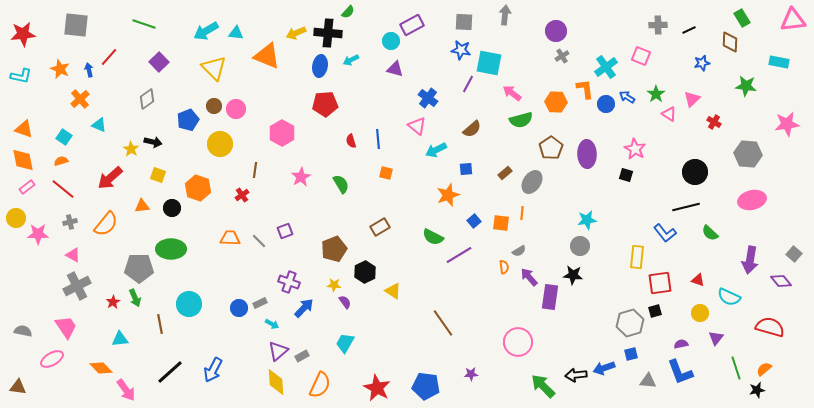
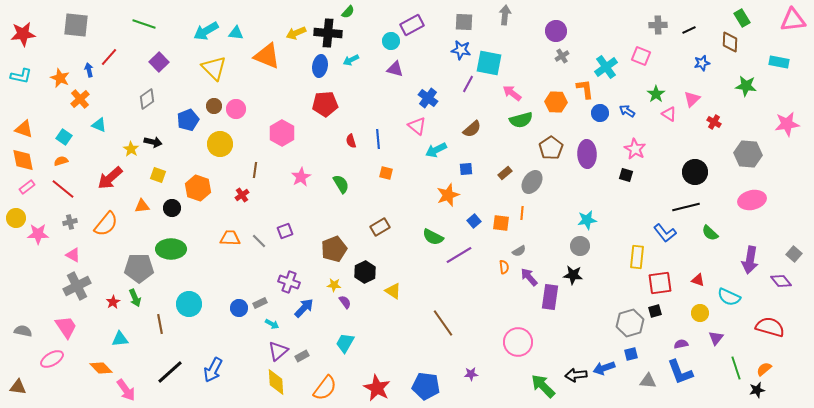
orange star at (60, 69): moved 9 px down
blue arrow at (627, 97): moved 14 px down
blue circle at (606, 104): moved 6 px left, 9 px down
orange semicircle at (320, 385): moved 5 px right, 3 px down; rotated 12 degrees clockwise
